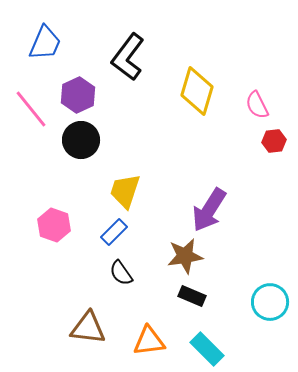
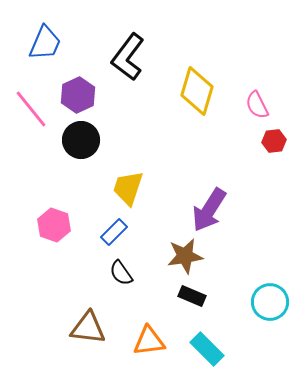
yellow trapezoid: moved 3 px right, 3 px up
